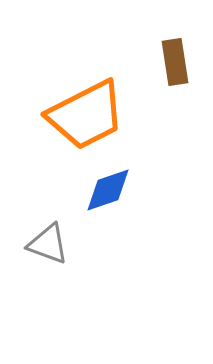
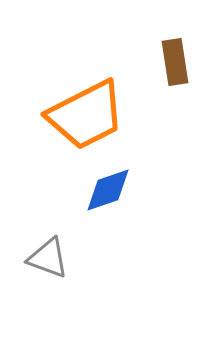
gray triangle: moved 14 px down
